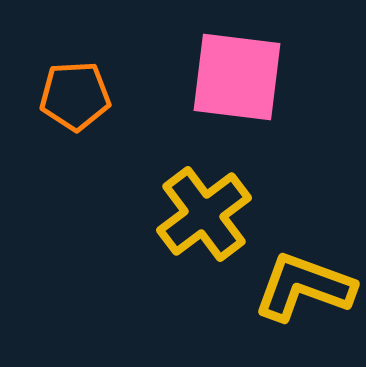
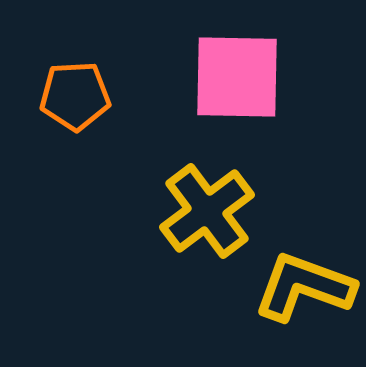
pink square: rotated 6 degrees counterclockwise
yellow cross: moved 3 px right, 3 px up
